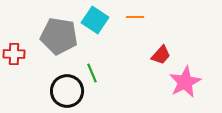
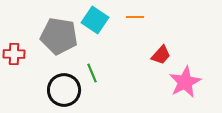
black circle: moved 3 px left, 1 px up
